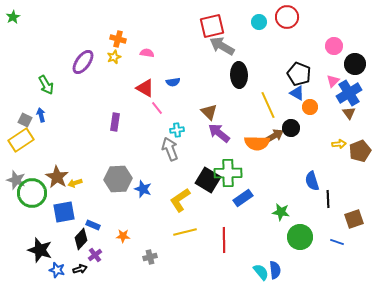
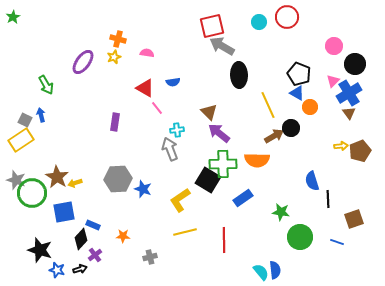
orange semicircle at (257, 143): moved 17 px down
yellow arrow at (339, 144): moved 2 px right, 2 px down
green cross at (228, 173): moved 5 px left, 9 px up
